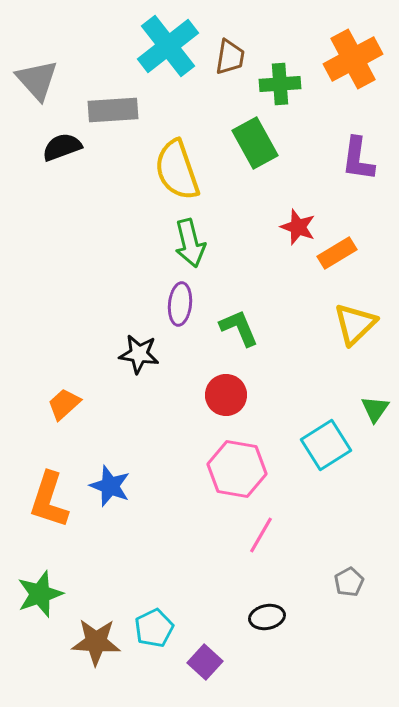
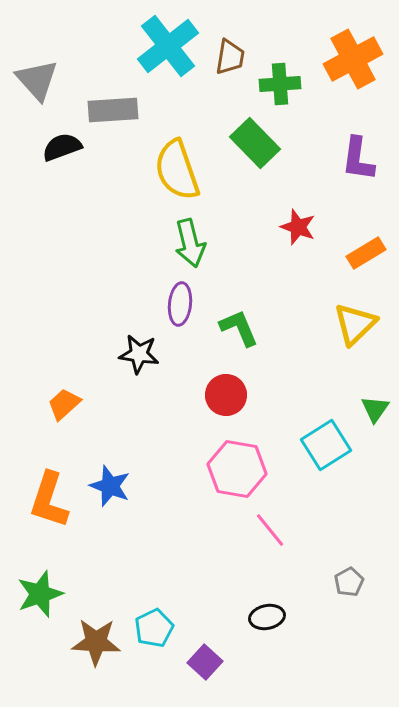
green rectangle: rotated 15 degrees counterclockwise
orange rectangle: moved 29 px right
pink line: moved 9 px right, 5 px up; rotated 69 degrees counterclockwise
